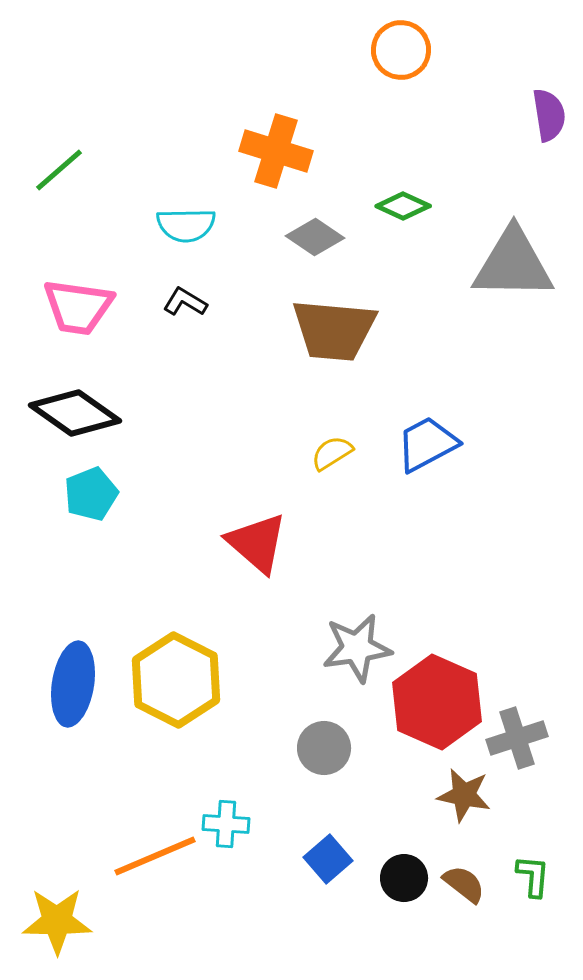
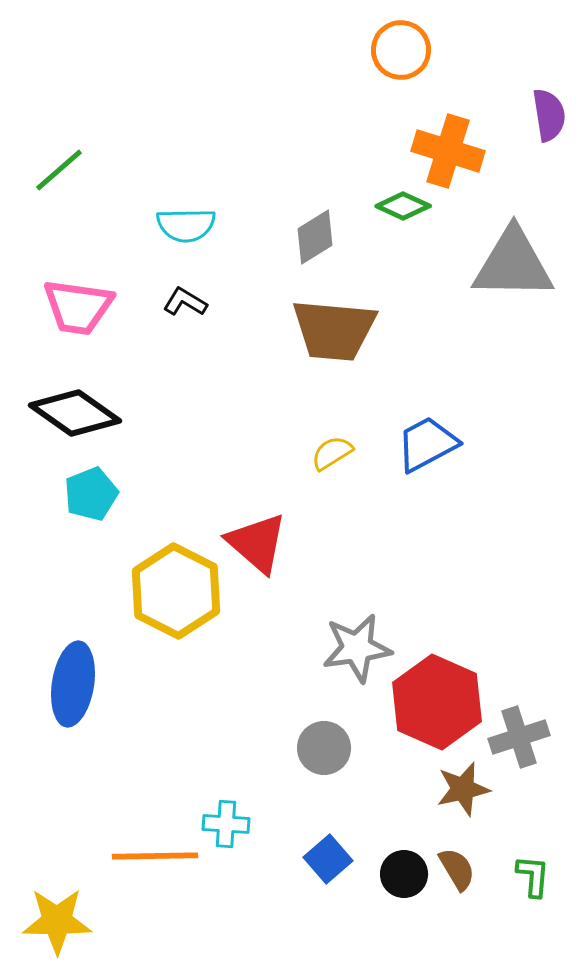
orange cross: moved 172 px right
gray diamond: rotated 66 degrees counterclockwise
yellow hexagon: moved 89 px up
gray cross: moved 2 px right, 1 px up
brown star: moved 1 px left, 6 px up; rotated 24 degrees counterclockwise
orange line: rotated 22 degrees clockwise
black circle: moved 4 px up
brown semicircle: moved 7 px left, 15 px up; rotated 21 degrees clockwise
